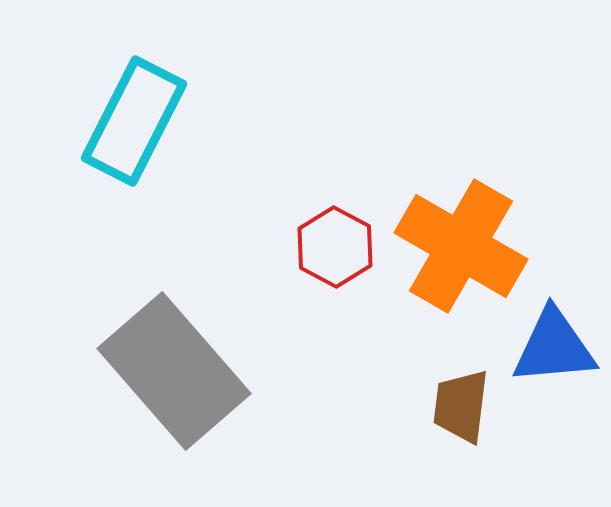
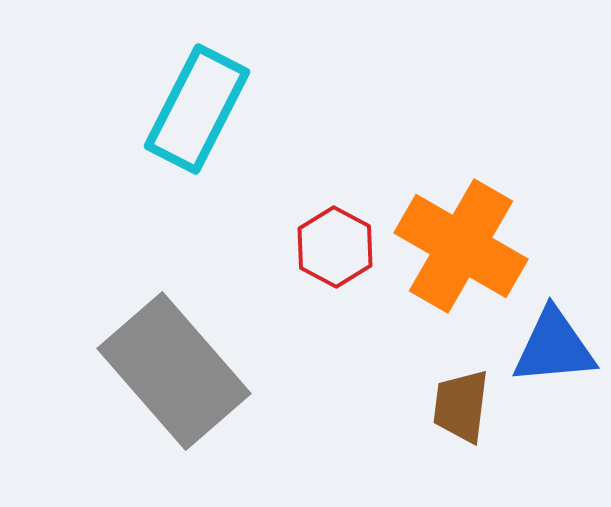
cyan rectangle: moved 63 px right, 12 px up
